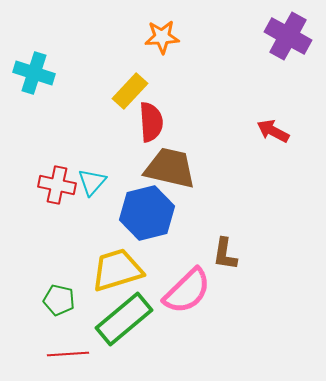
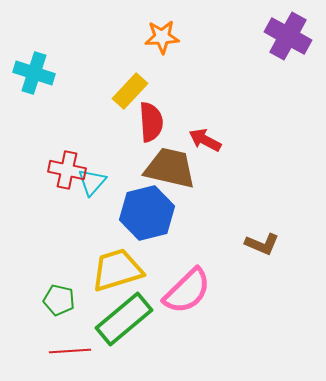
red arrow: moved 68 px left, 9 px down
red cross: moved 10 px right, 15 px up
brown L-shape: moved 37 px right, 10 px up; rotated 76 degrees counterclockwise
red line: moved 2 px right, 3 px up
